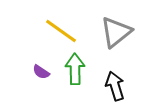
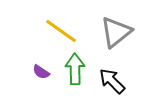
black arrow: moved 3 px left, 5 px up; rotated 28 degrees counterclockwise
